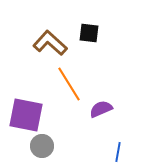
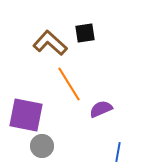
black square: moved 4 px left; rotated 15 degrees counterclockwise
